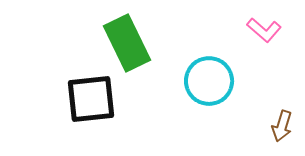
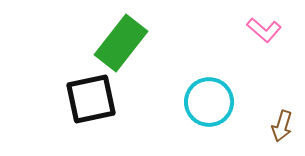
green rectangle: moved 6 px left; rotated 64 degrees clockwise
cyan circle: moved 21 px down
black square: rotated 6 degrees counterclockwise
